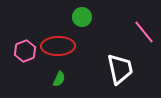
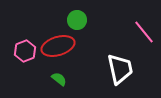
green circle: moved 5 px left, 3 px down
red ellipse: rotated 16 degrees counterclockwise
green semicircle: rotated 77 degrees counterclockwise
